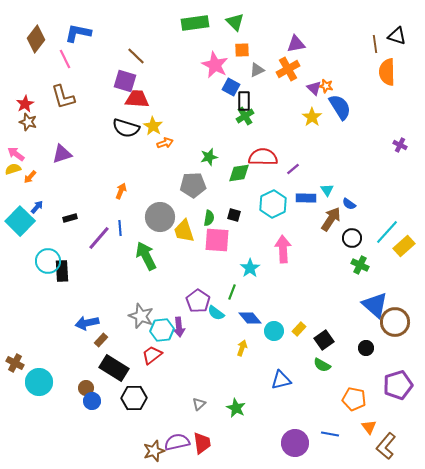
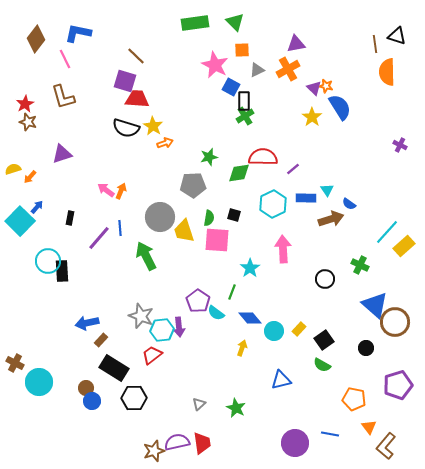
pink arrow at (16, 154): moved 90 px right, 36 px down
black rectangle at (70, 218): rotated 64 degrees counterclockwise
brown arrow at (331, 219): rotated 40 degrees clockwise
black circle at (352, 238): moved 27 px left, 41 px down
